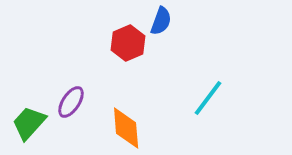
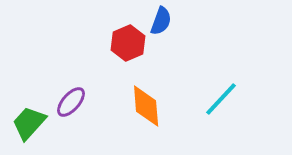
cyan line: moved 13 px right, 1 px down; rotated 6 degrees clockwise
purple ellipse: rotated 8 degrees clockwise
orange diamond: moved 20 px right, 22 px up
